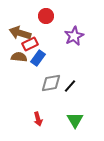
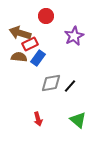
green triangle: moved 3 px right; rotated 18 degrees counterclockwise
